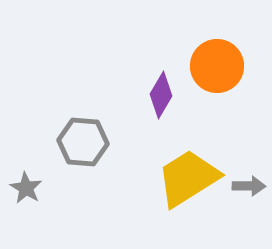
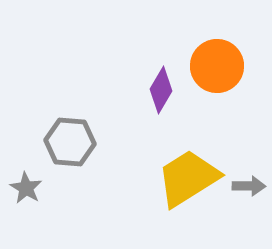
purple diamond: moved 5 px up
gray hexagon: moved 13 px left
